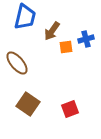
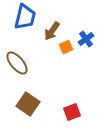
blue cross: rotated 21 degrees counterclockwise
orange square: rotated 16 degrees counterclockwise
red square: moved 2 px right, 3 px down
